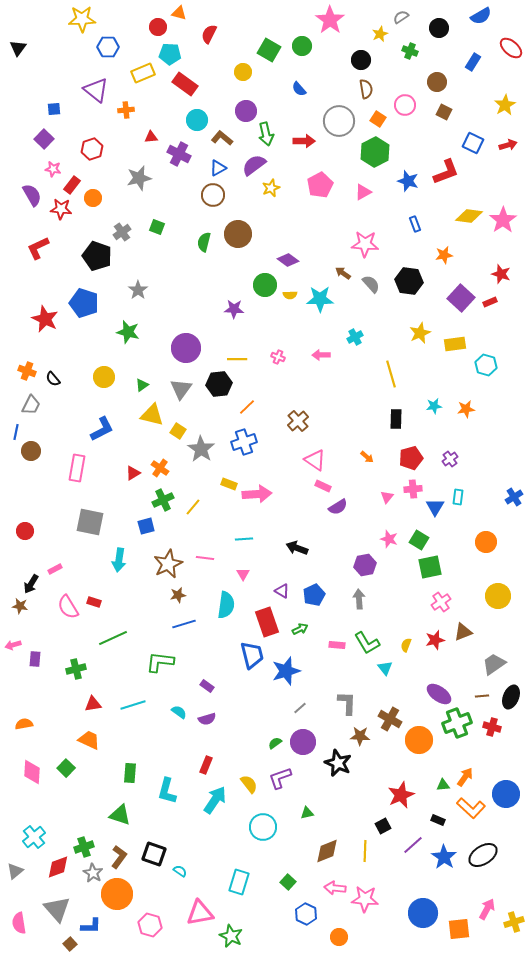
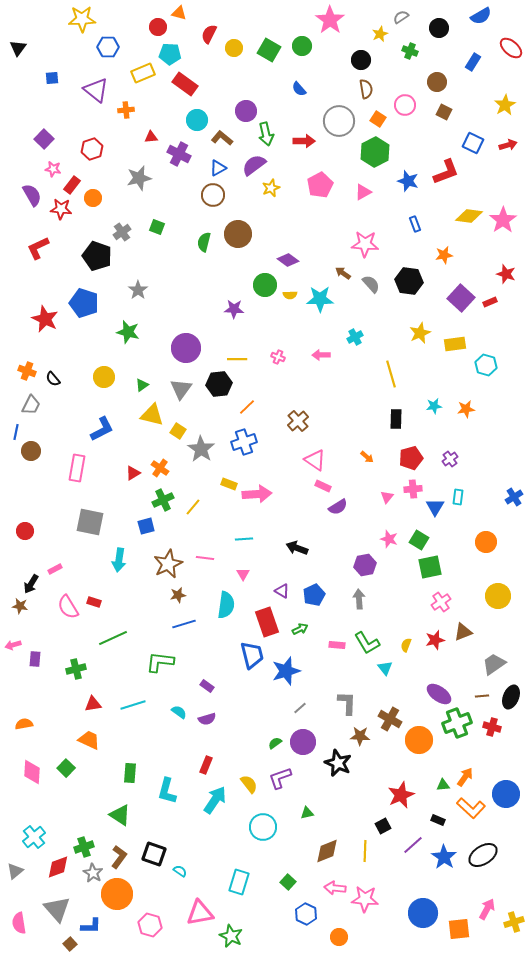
yellow circle at (243, 72): moved 9 px left, 24 px up
blue square at (54, 109): moved 2 px left, 31 px up
red star at (501, 274): moved 5 px right
green triangle at (120, 815): rotated 15 degrees clockwise
